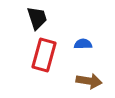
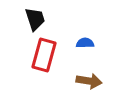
black trapezoid: moved 2 px left, 1 px down
blue semicircle: moved 2 px right, 1 px up
